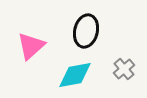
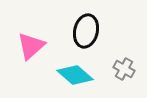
gray cross: rotated 20 degrees counterclockwise
cyan diamond: rotated 51 degrees clockwise
